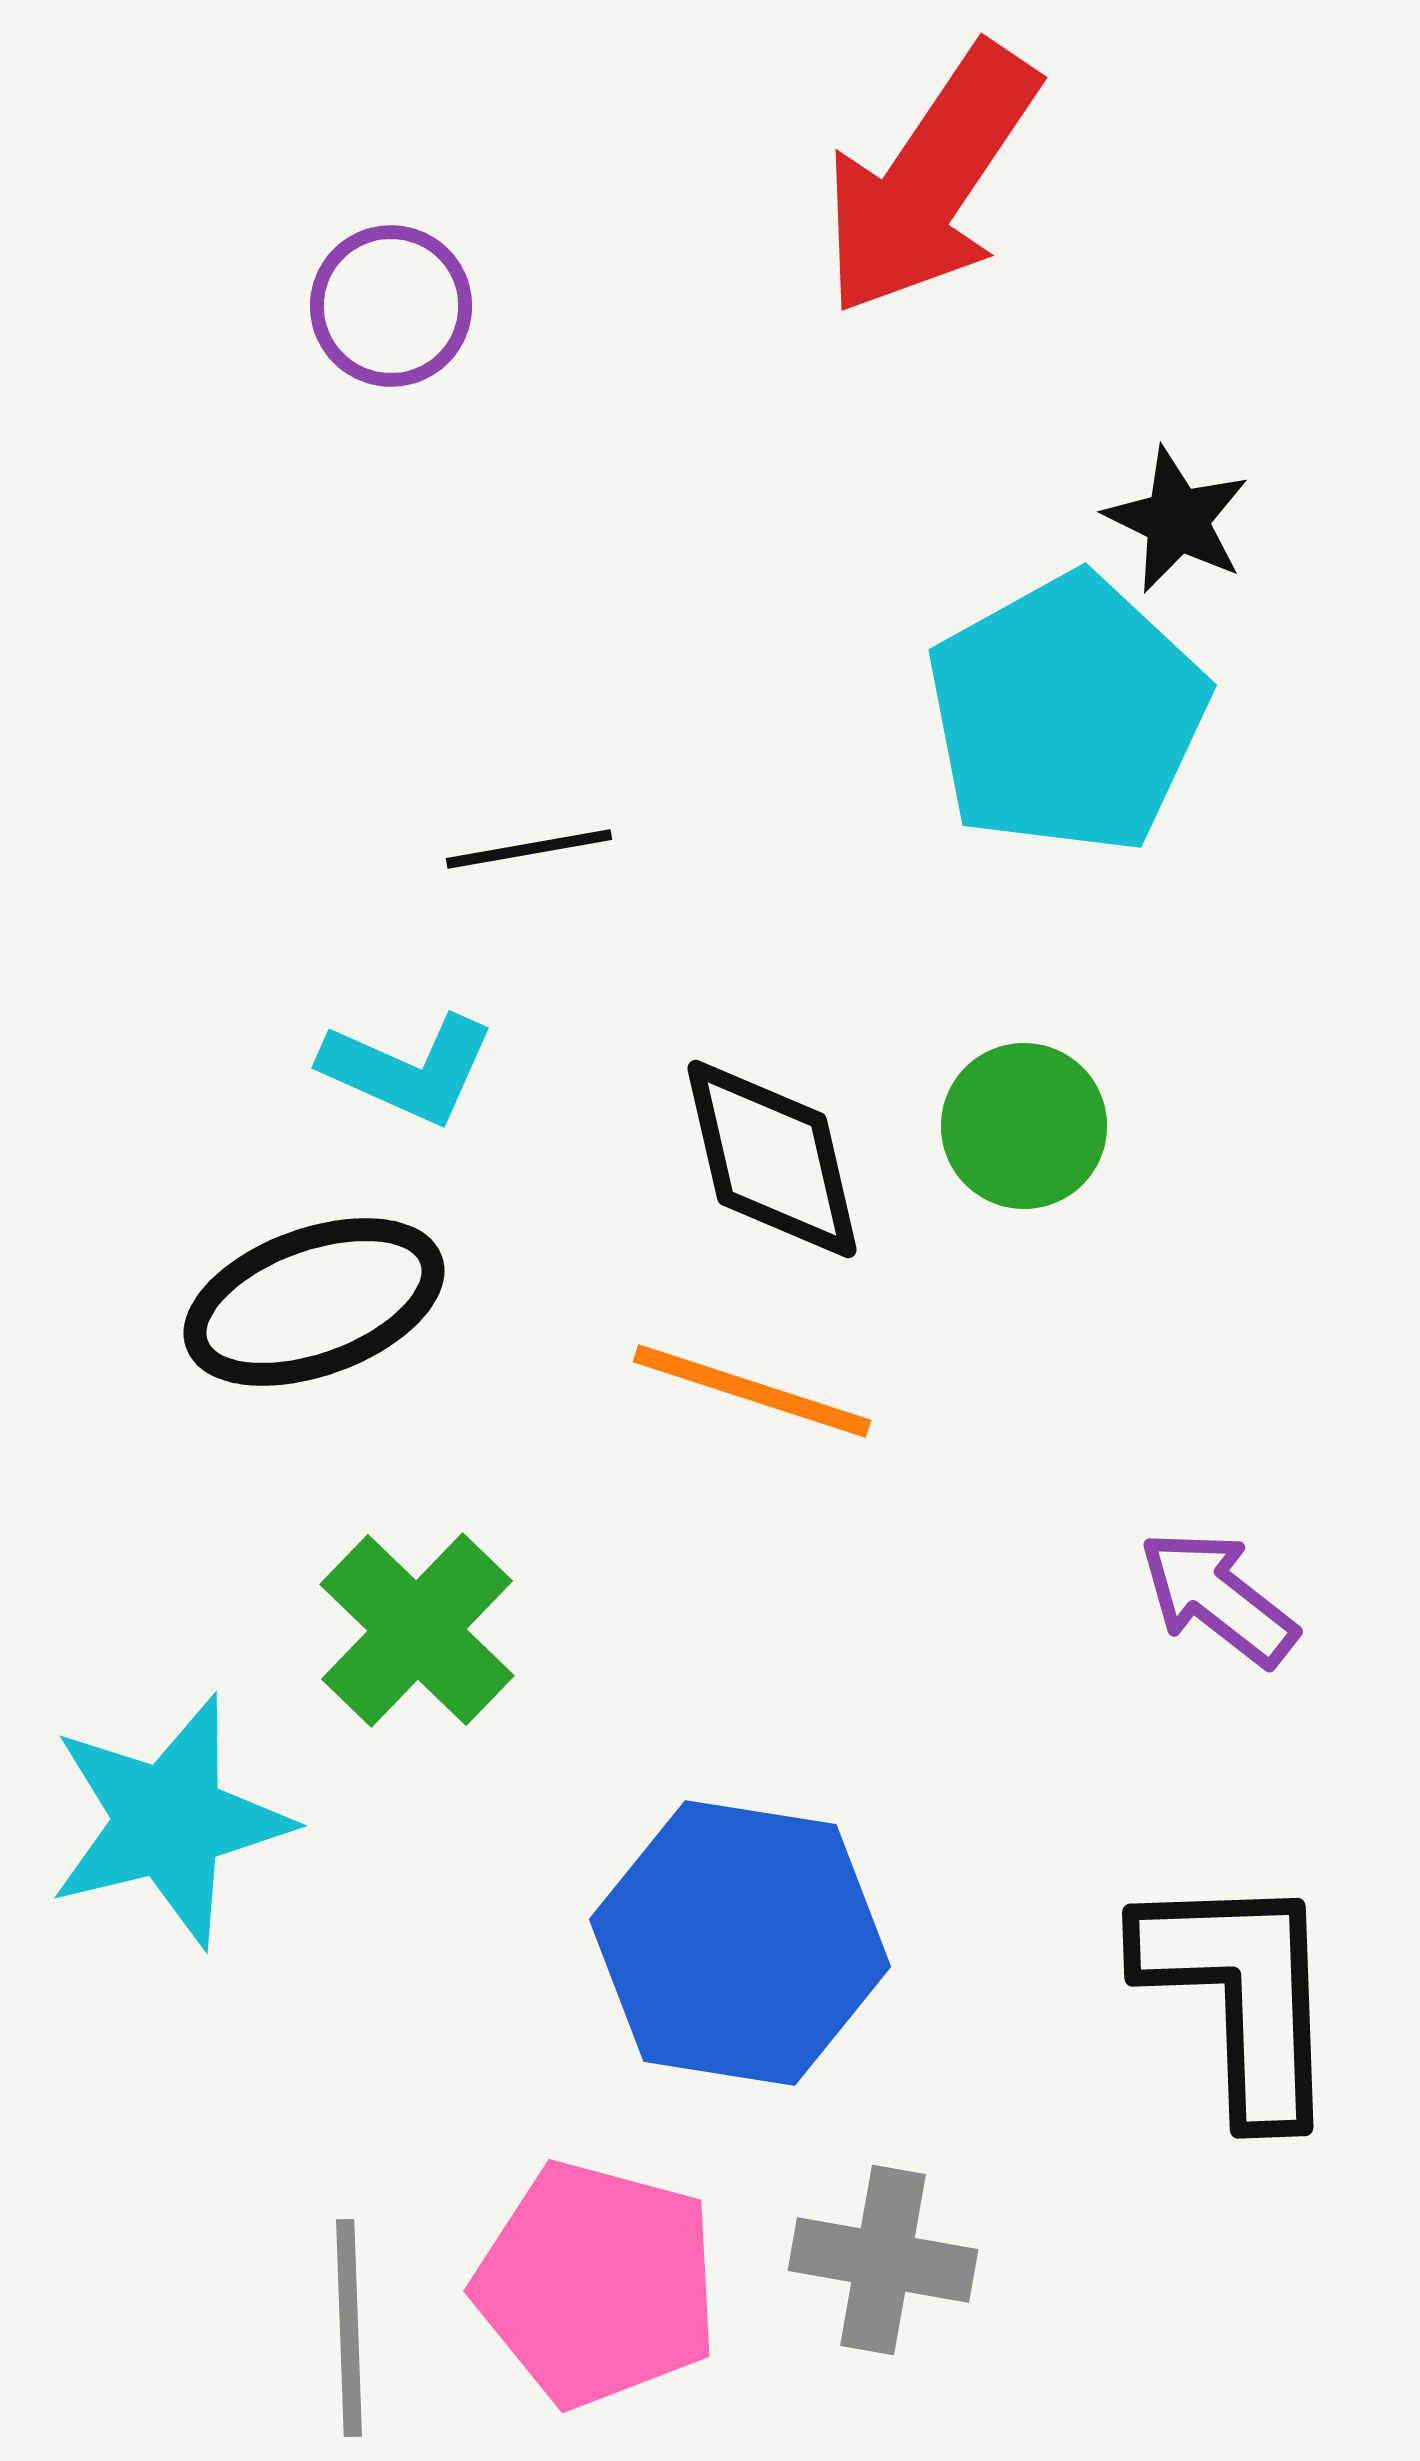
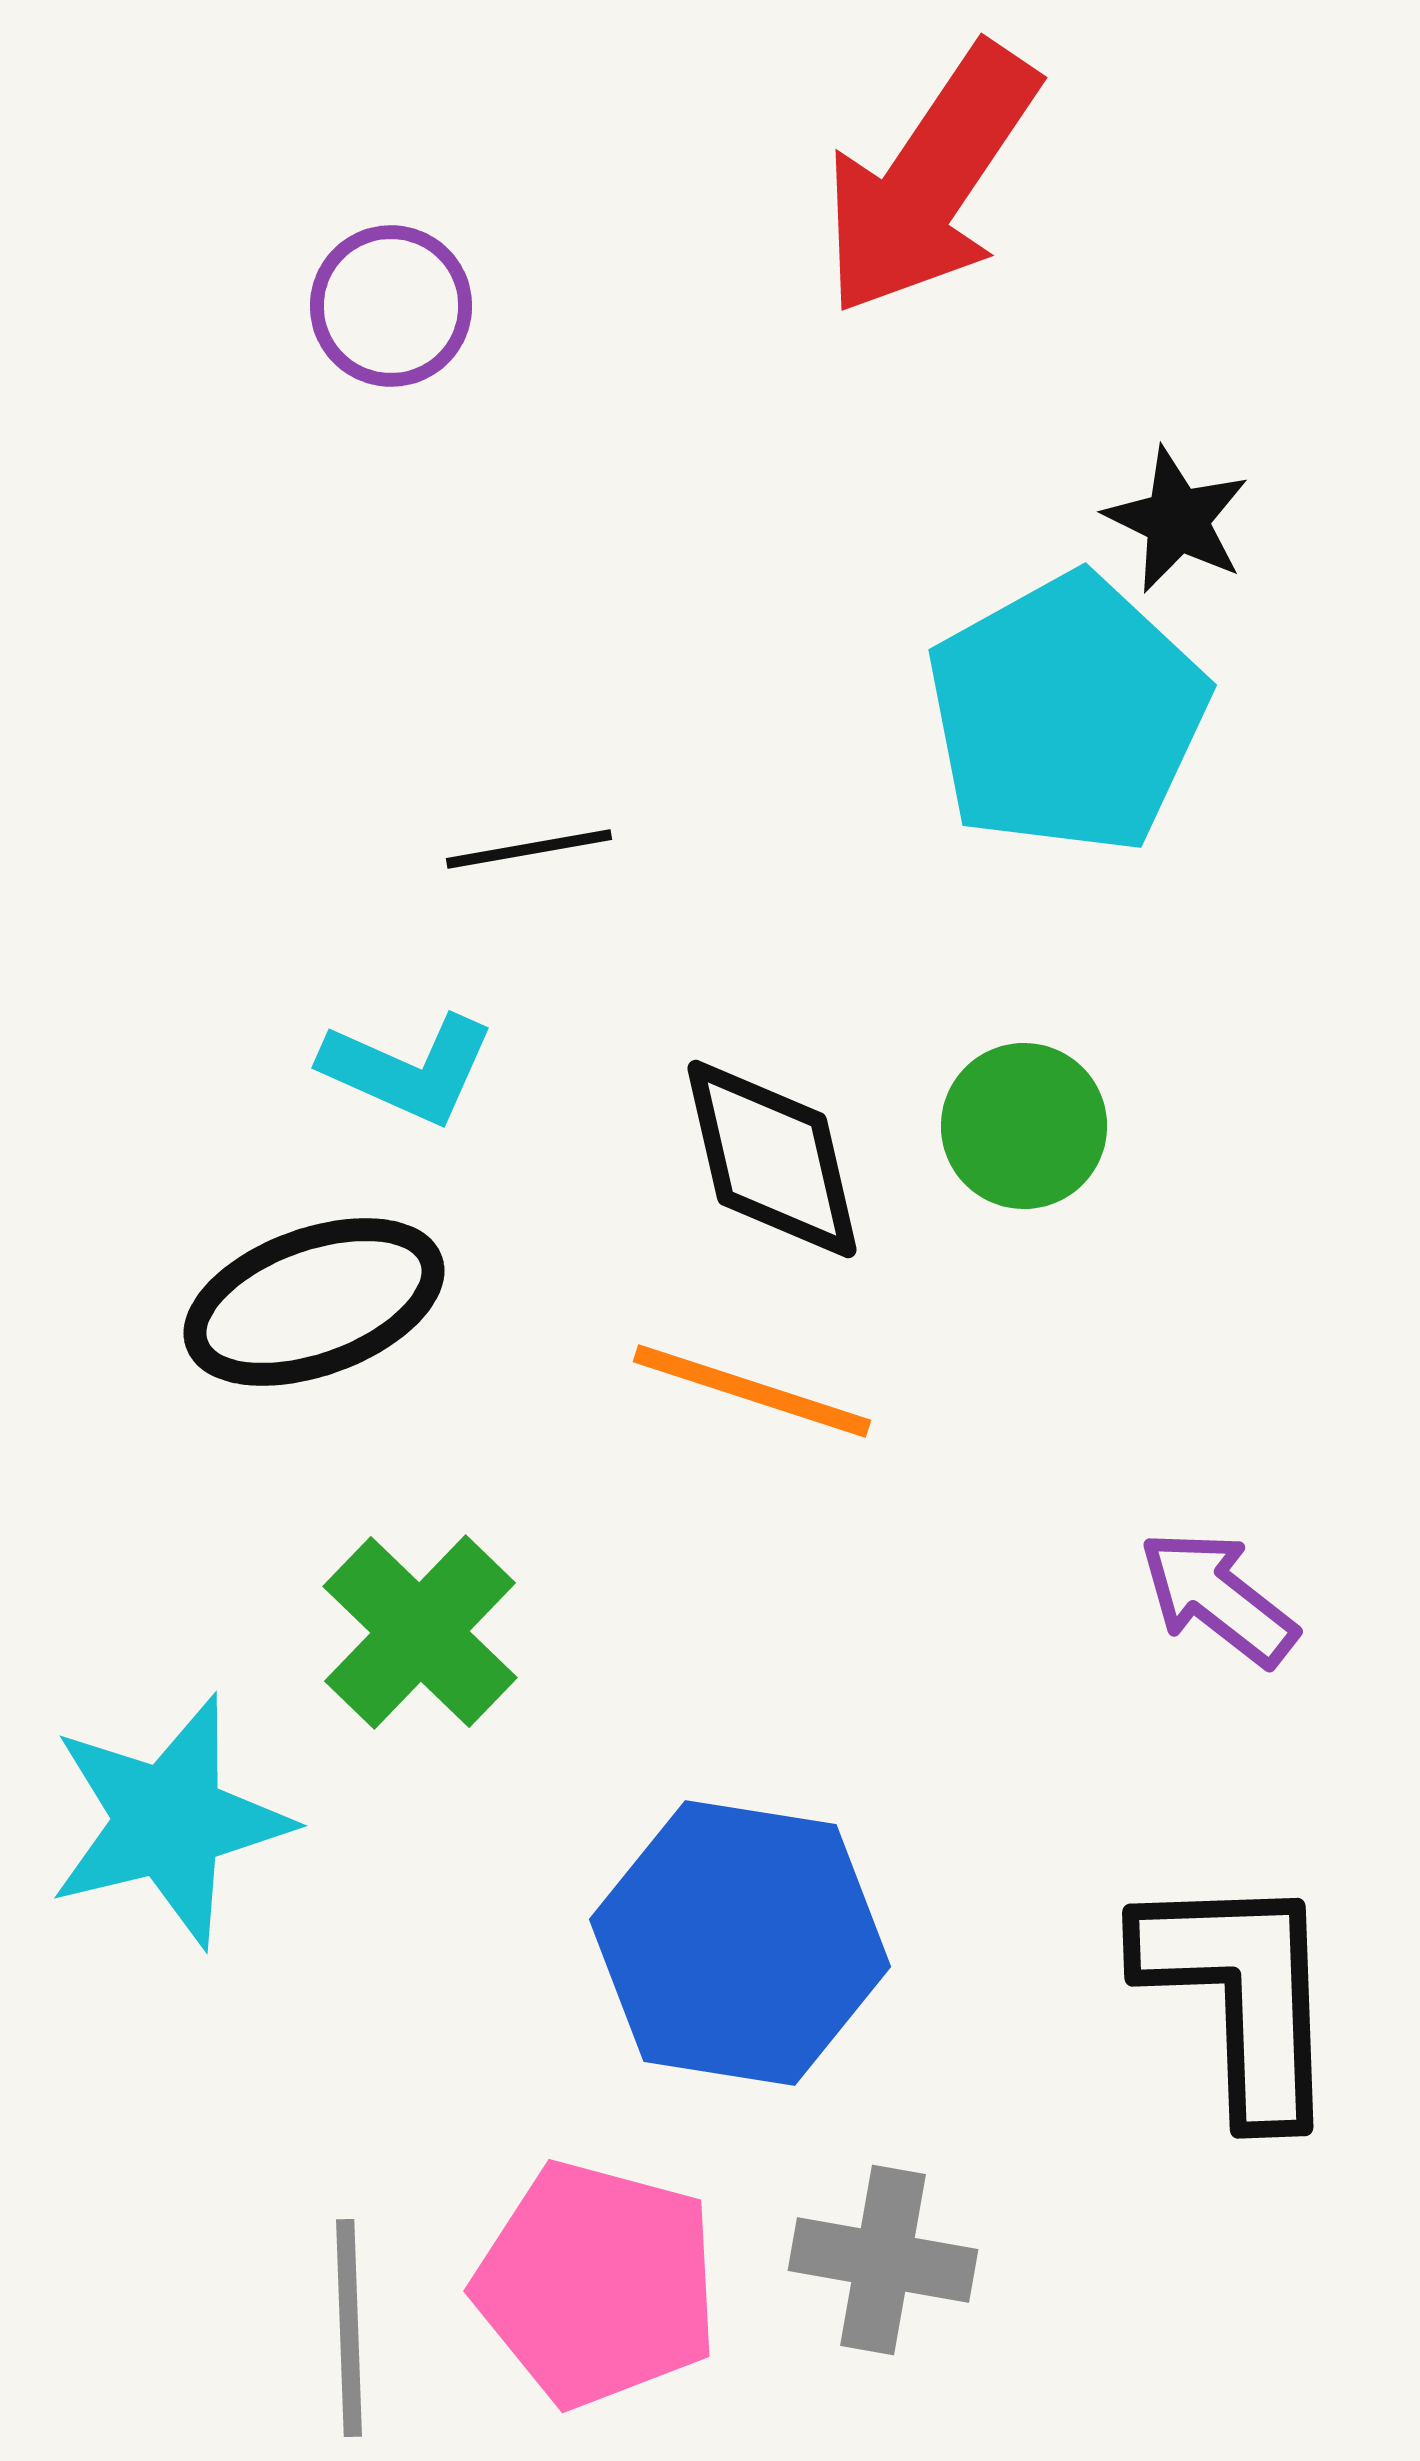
green cross: moved 3 px right, 2 px down
